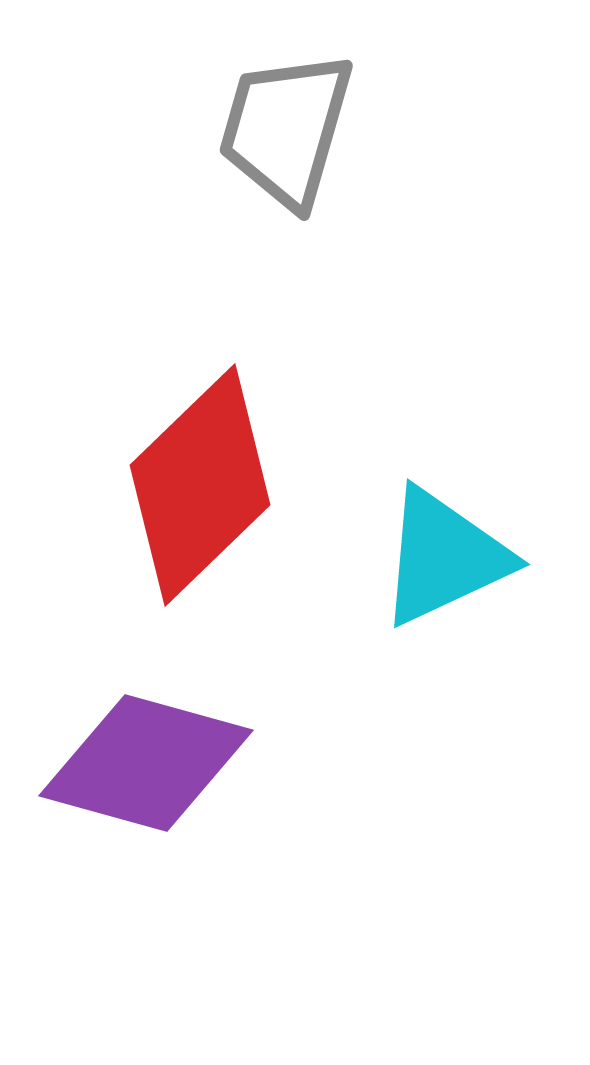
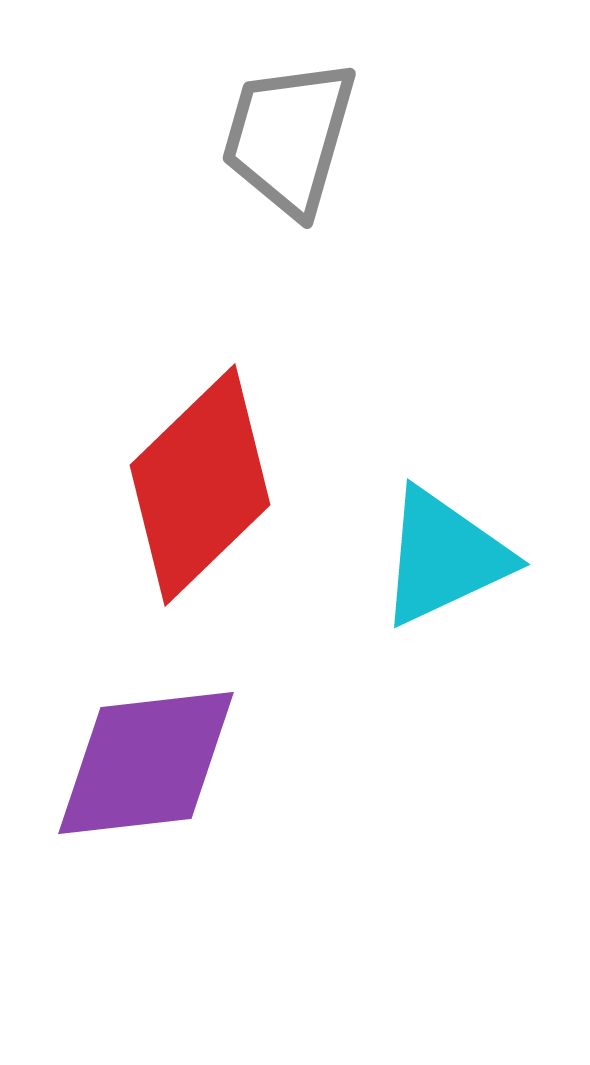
gray trapezoid: moved 3 px right, 8 px down
purple diamond: rotated 22 degrees counterclockwise
